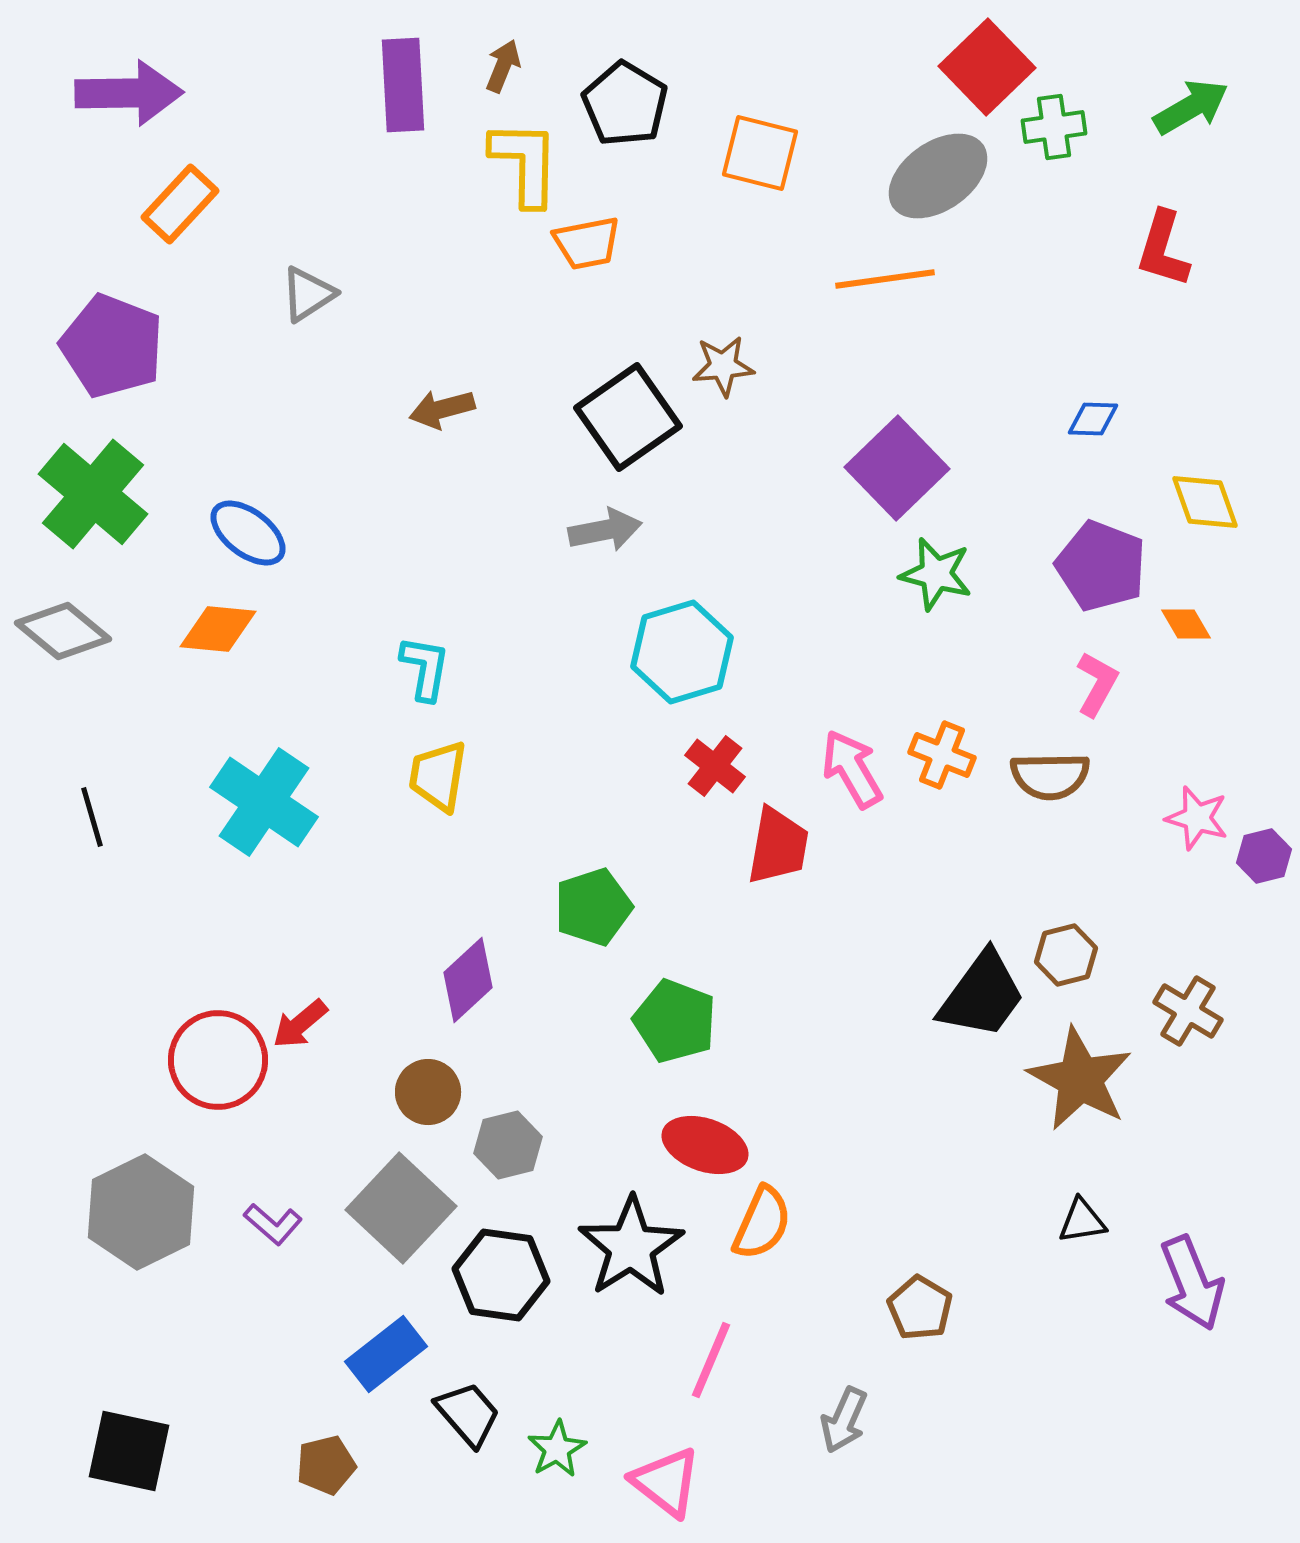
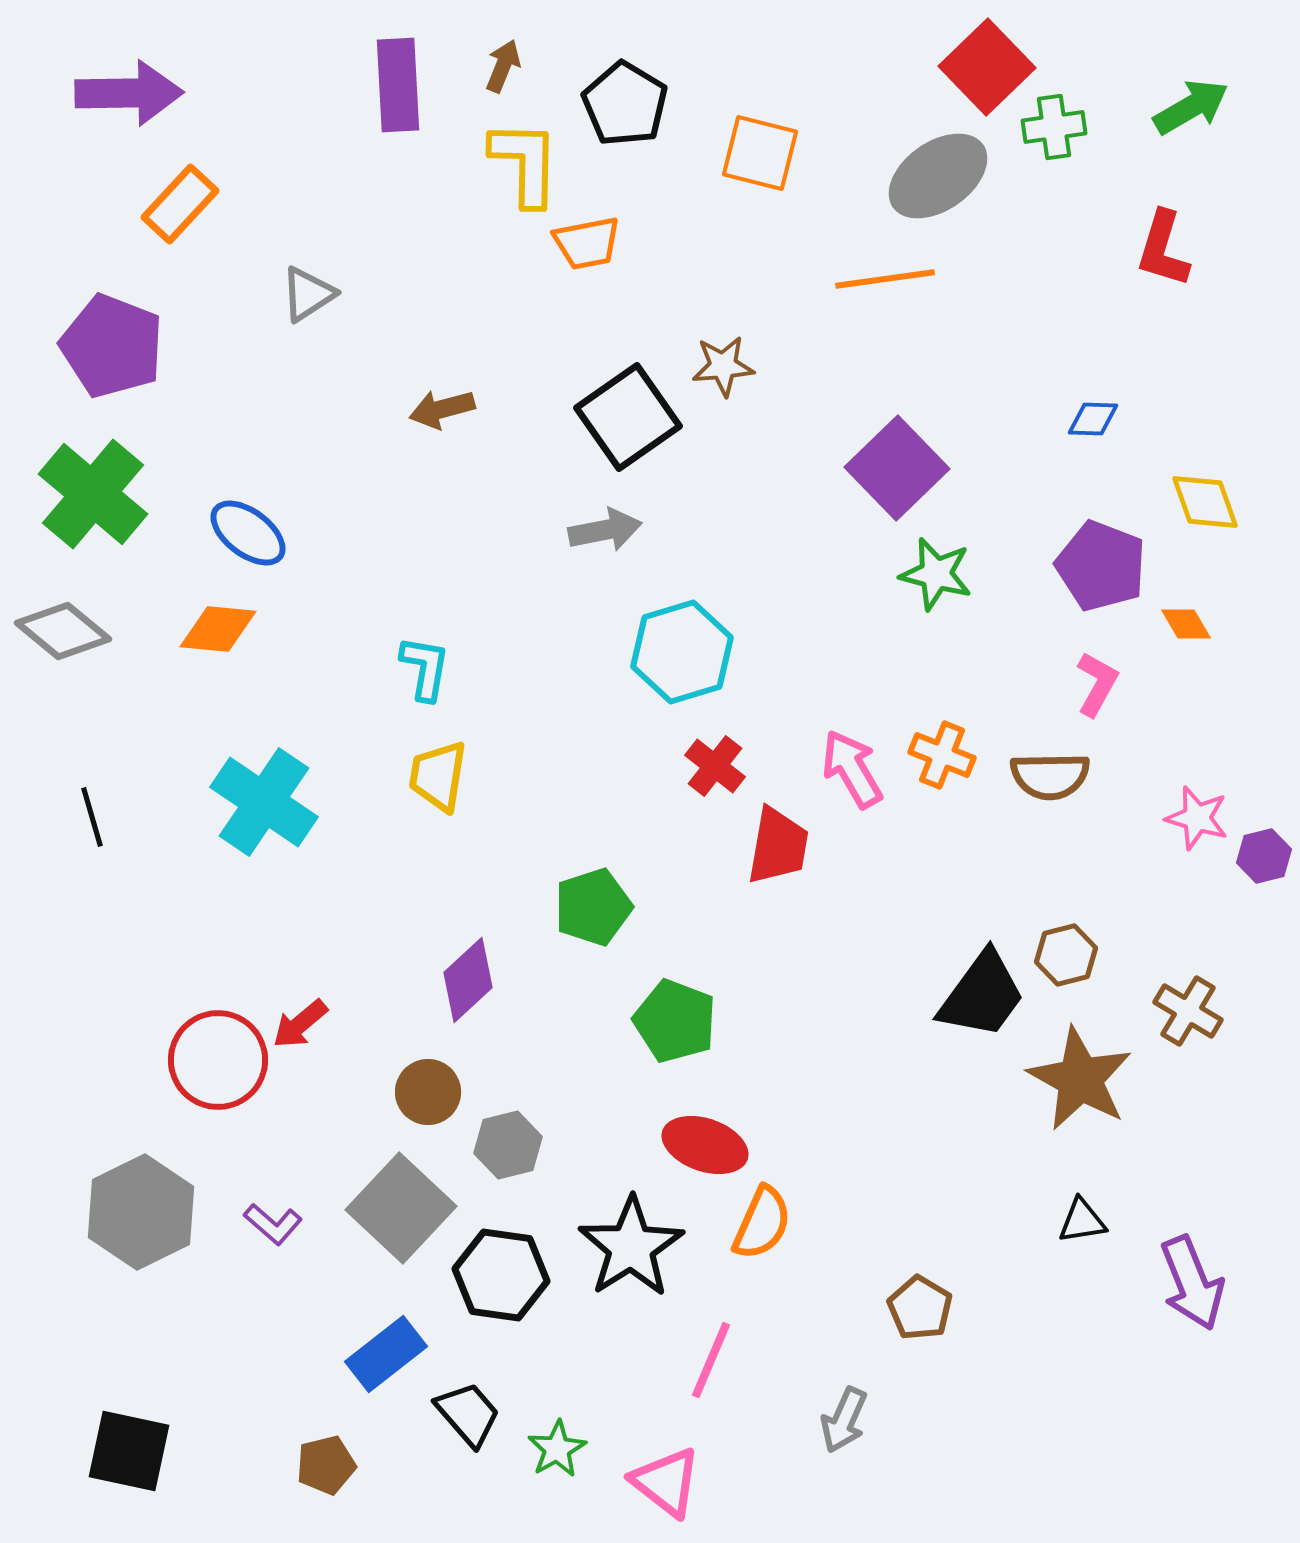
purple rectangle at (403, 85): moved 5 px left
